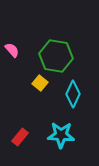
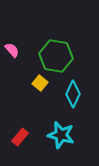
cyan star: rotated 12 degrees clockwise
